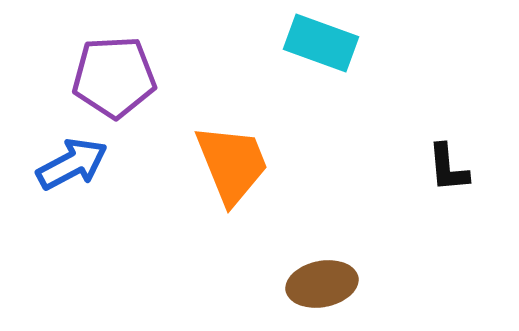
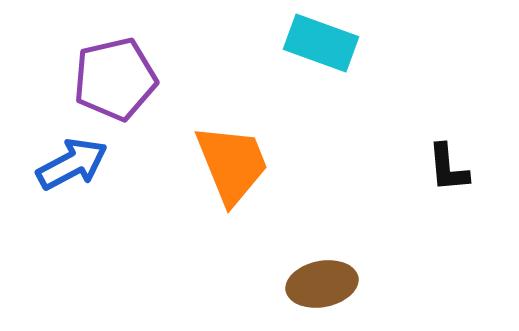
purple pentagon: moved 1 px right, 2 px down; rotated 10 degrees counterclockwise
